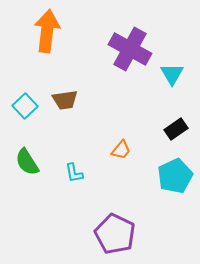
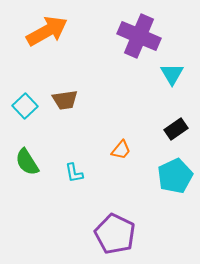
orange arrow: rotated 54 degrees clockwise
purple cross: moved 9 px right, 13 px up; rotated 6 degrees counterclockwise
